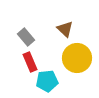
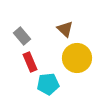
gray rectangle: moved 4 px left, 1 px up
cyan pentagon: moved 1 px right, 3 px down
